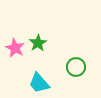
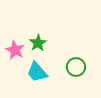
pink star: moved 2 px down
cyan trapezoid: moved 2 px left, 11 px up
